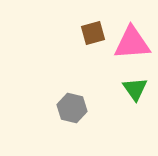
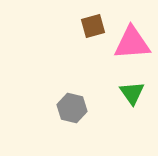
brown square: moved 7 px up
green triangle: moved 3 px left, 4 px down
